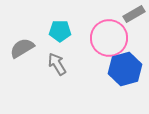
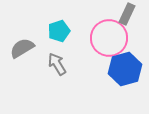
gray rectangle: moved 7 px left; rotated 35 degrees counterclockwise
cyan pentagon: moved 1 px left; rotated 20 degrees counterclockwise
